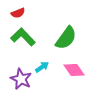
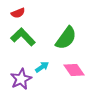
purple star: rotated 20 degrees clockwise
